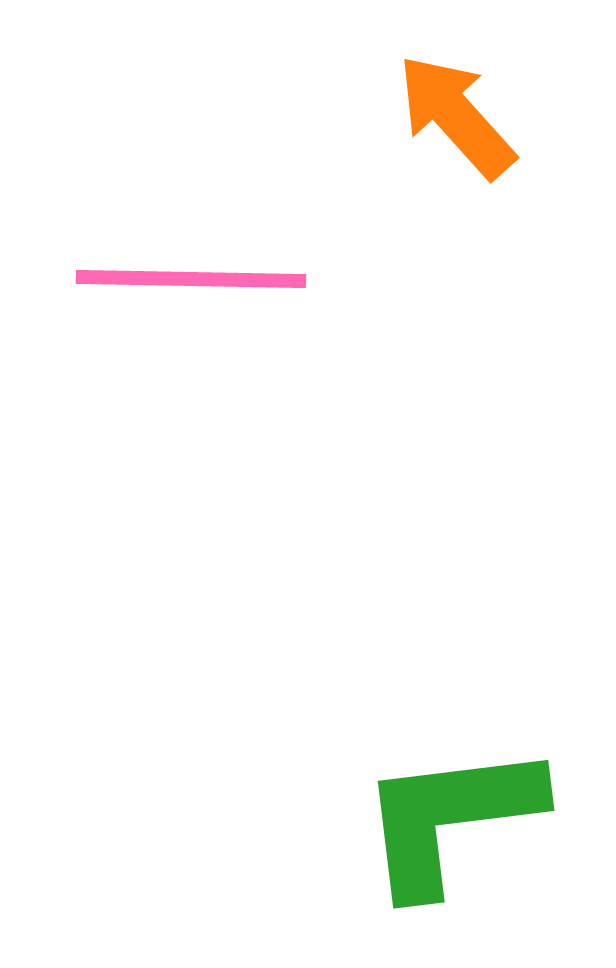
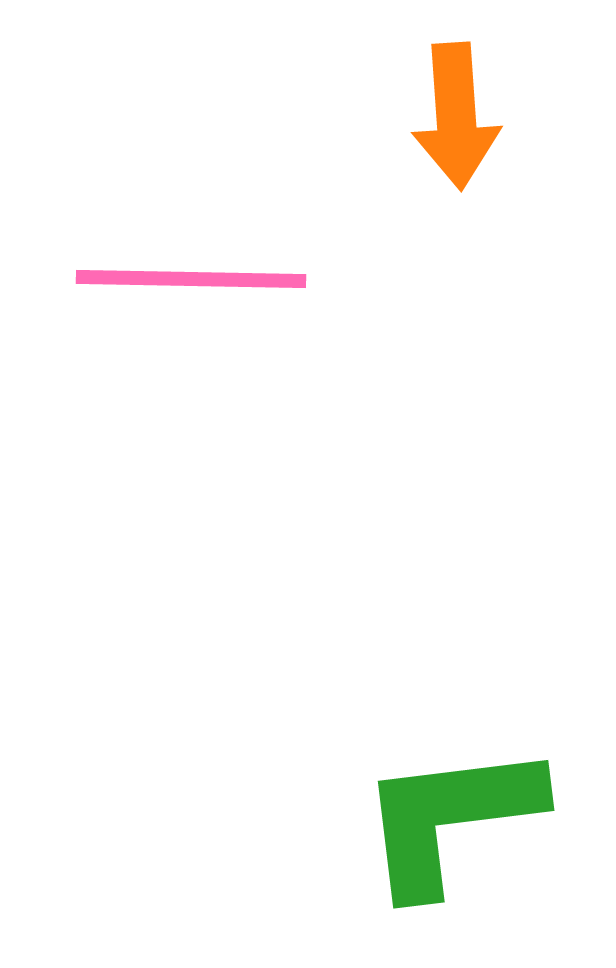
orange arrow: rotated 142 degrees counterclockwise
